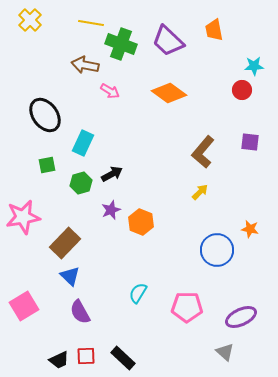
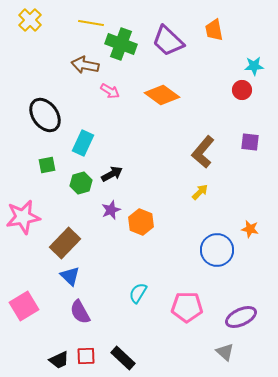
orange diamond: moved 7 px left, 2 px down
